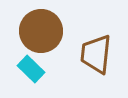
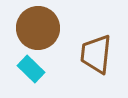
brown circle: moved 3 px left, 3 px up
